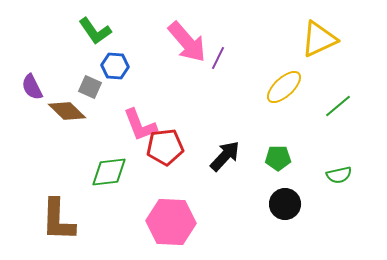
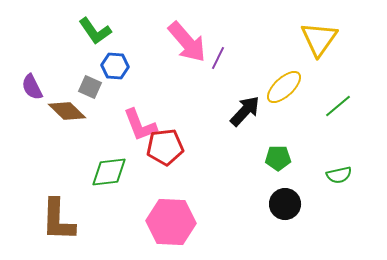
yellow triangle: rotated 30 degrees counterclockwise
black arrow: moved 20 px right, 45 px up
